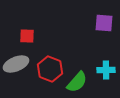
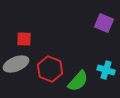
purple square: rotated 18 degrees clockwise
red square: moved 3 px left, 3 px down
cyan cross: rotated 18 degrees clockwise
green semicircle: moved 1 px right, 1 px up
